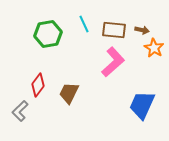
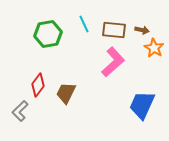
brown trapezoid: moved 3 px left
